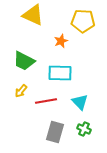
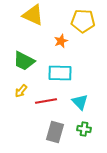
green cross: rotated 16 degrees counterclockwise
